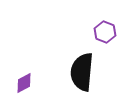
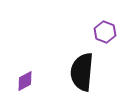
purple diamond: moved 1 px right, 2 px up
